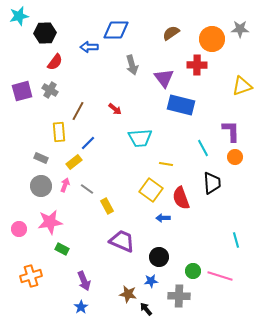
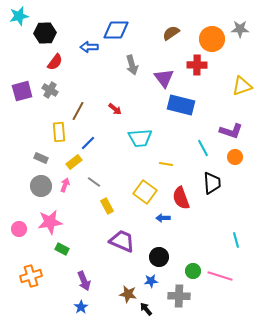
purple L-shape at (231, 131): rotated 110 degrees clockwise
gray line at (87, 189): moved 7 px right, 7 px up
yellow square at (151, 190): moved 6 px left, 2 px down
